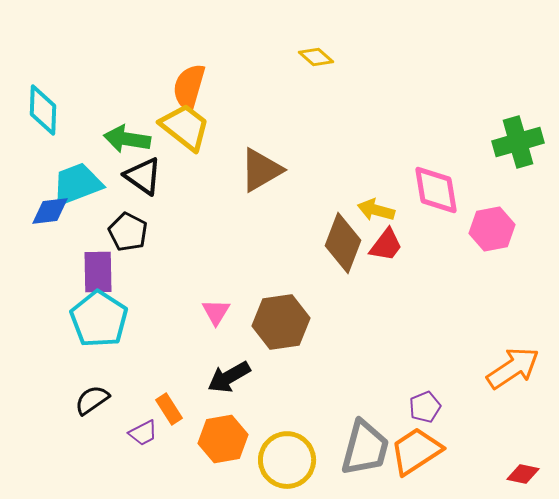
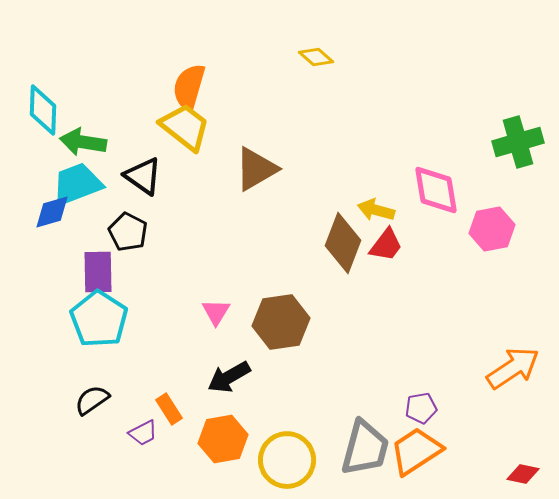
green arrow: moved 44 px left, 3 px down
brown triangle: moved 5 px left, 1 px up
blue diamond: moved 2 px right, 1 px down; rotated 9 degrees counterclockwise
purple pentagon: moved 4 px left, 1 px down; rotated 12 degrees clockwise
